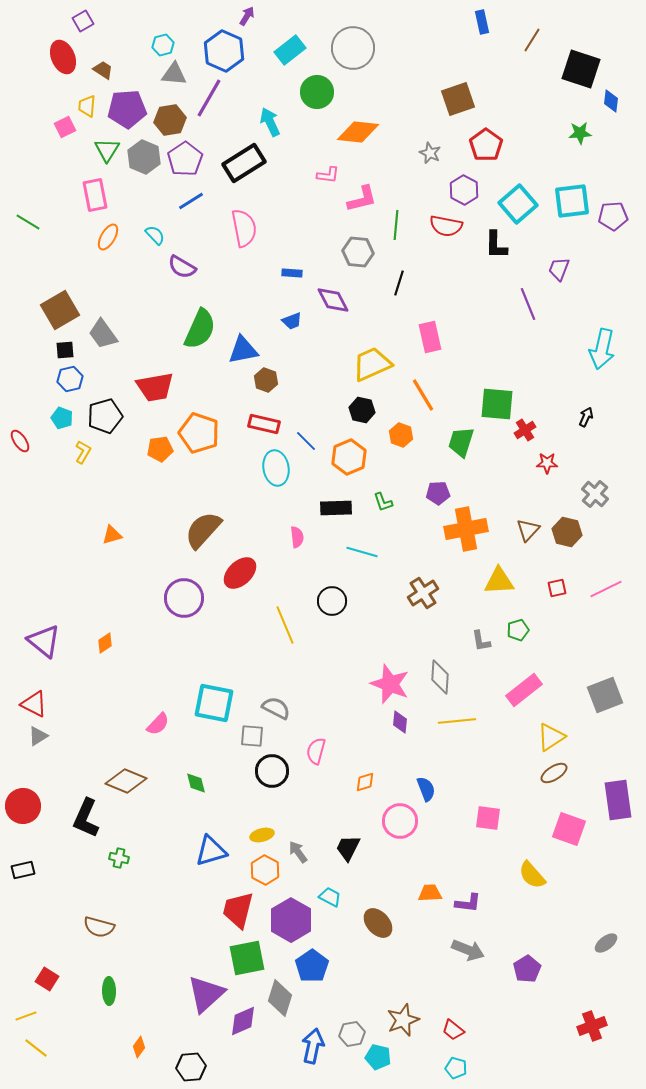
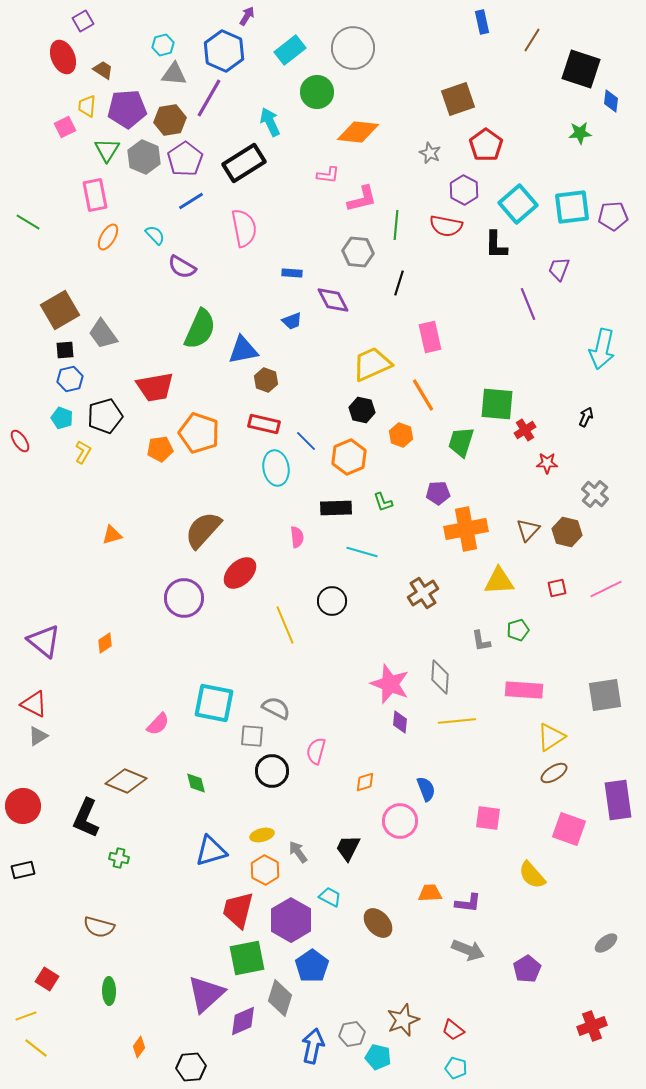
cyan square at (572, 201): moved 6 px down
pink rectangle at (524, 690): rotated 42 degrees clockwise
gray square at (605, 695): rotated 12 degrees clockwise
